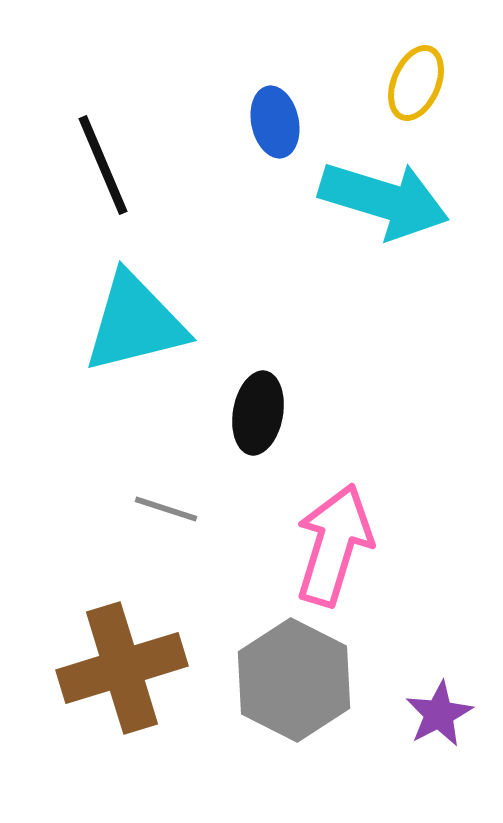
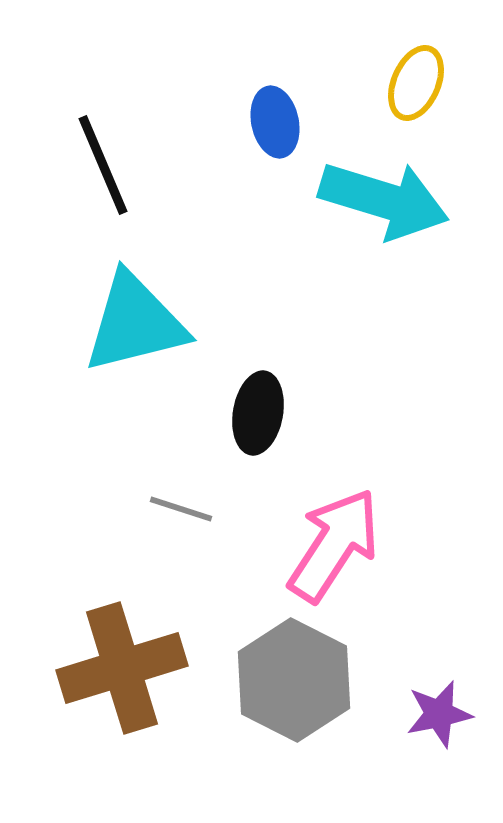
gray line: moved 15 px right
pink arrow: rotated 16 degrees clockwise
purple star: rotated 16 degrees clockwise
